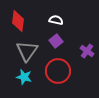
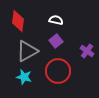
gray triangle: rotated 25 degrees clockwise
